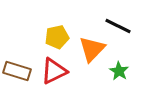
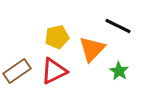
brown rectangle: rotated 52 degrees counterclockwise
